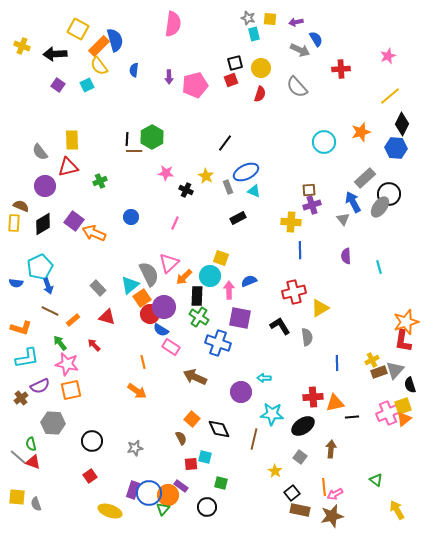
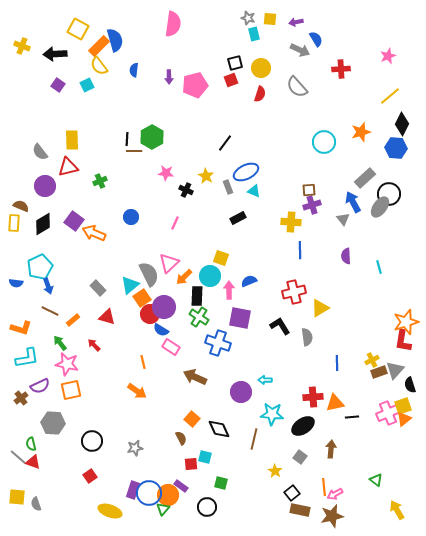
cyan arrow at (264, 378): moved 1 px right, 2 px down
